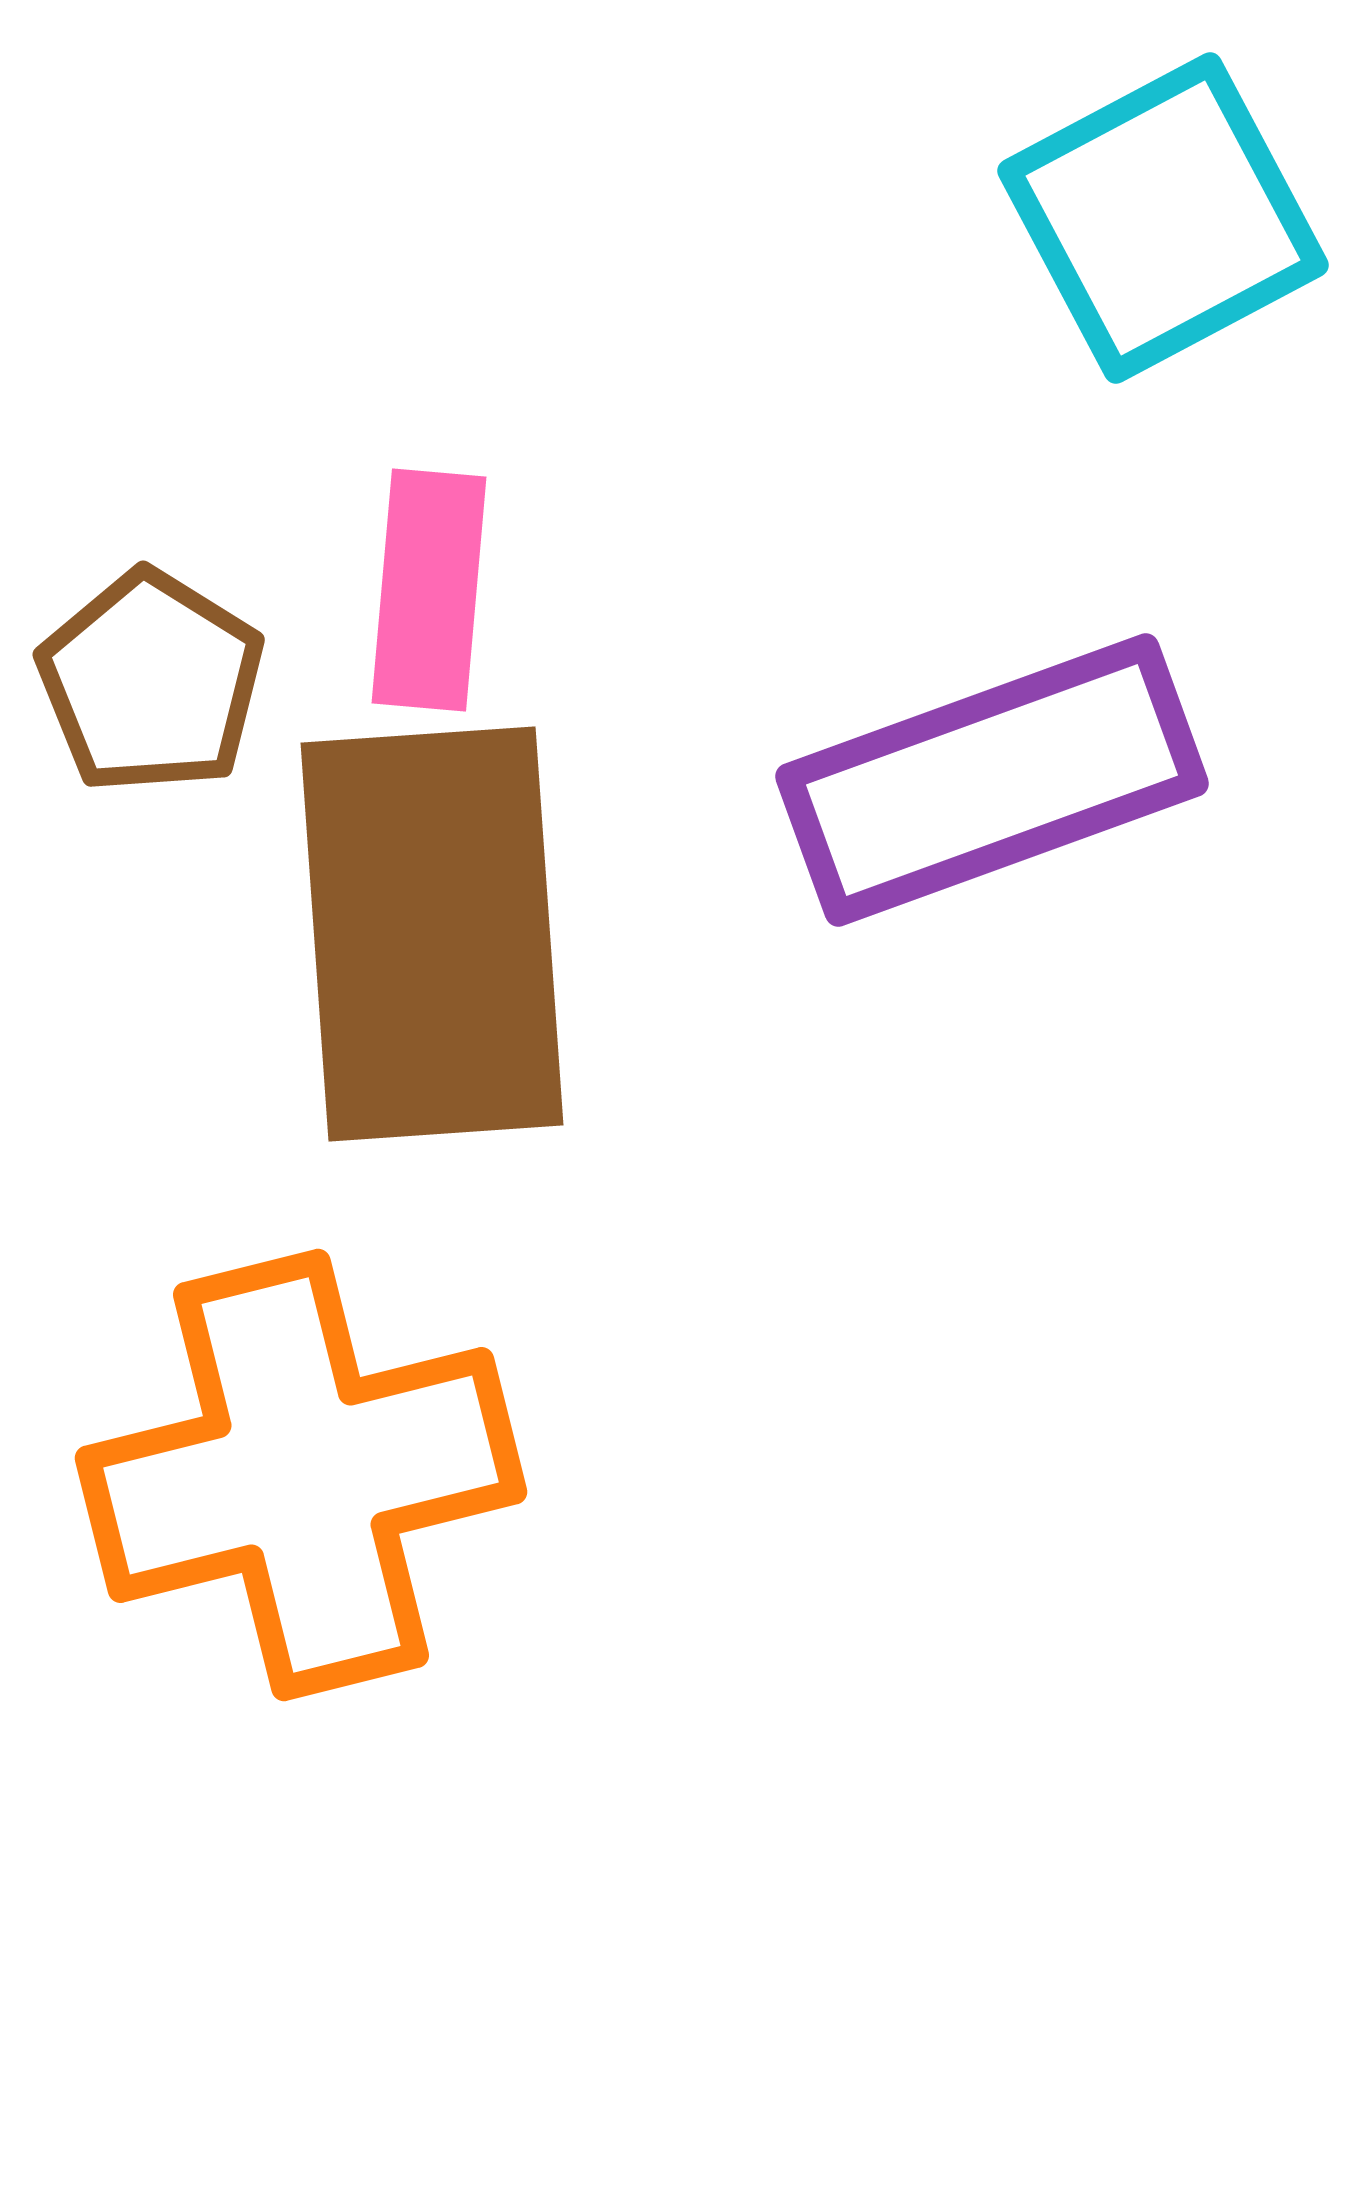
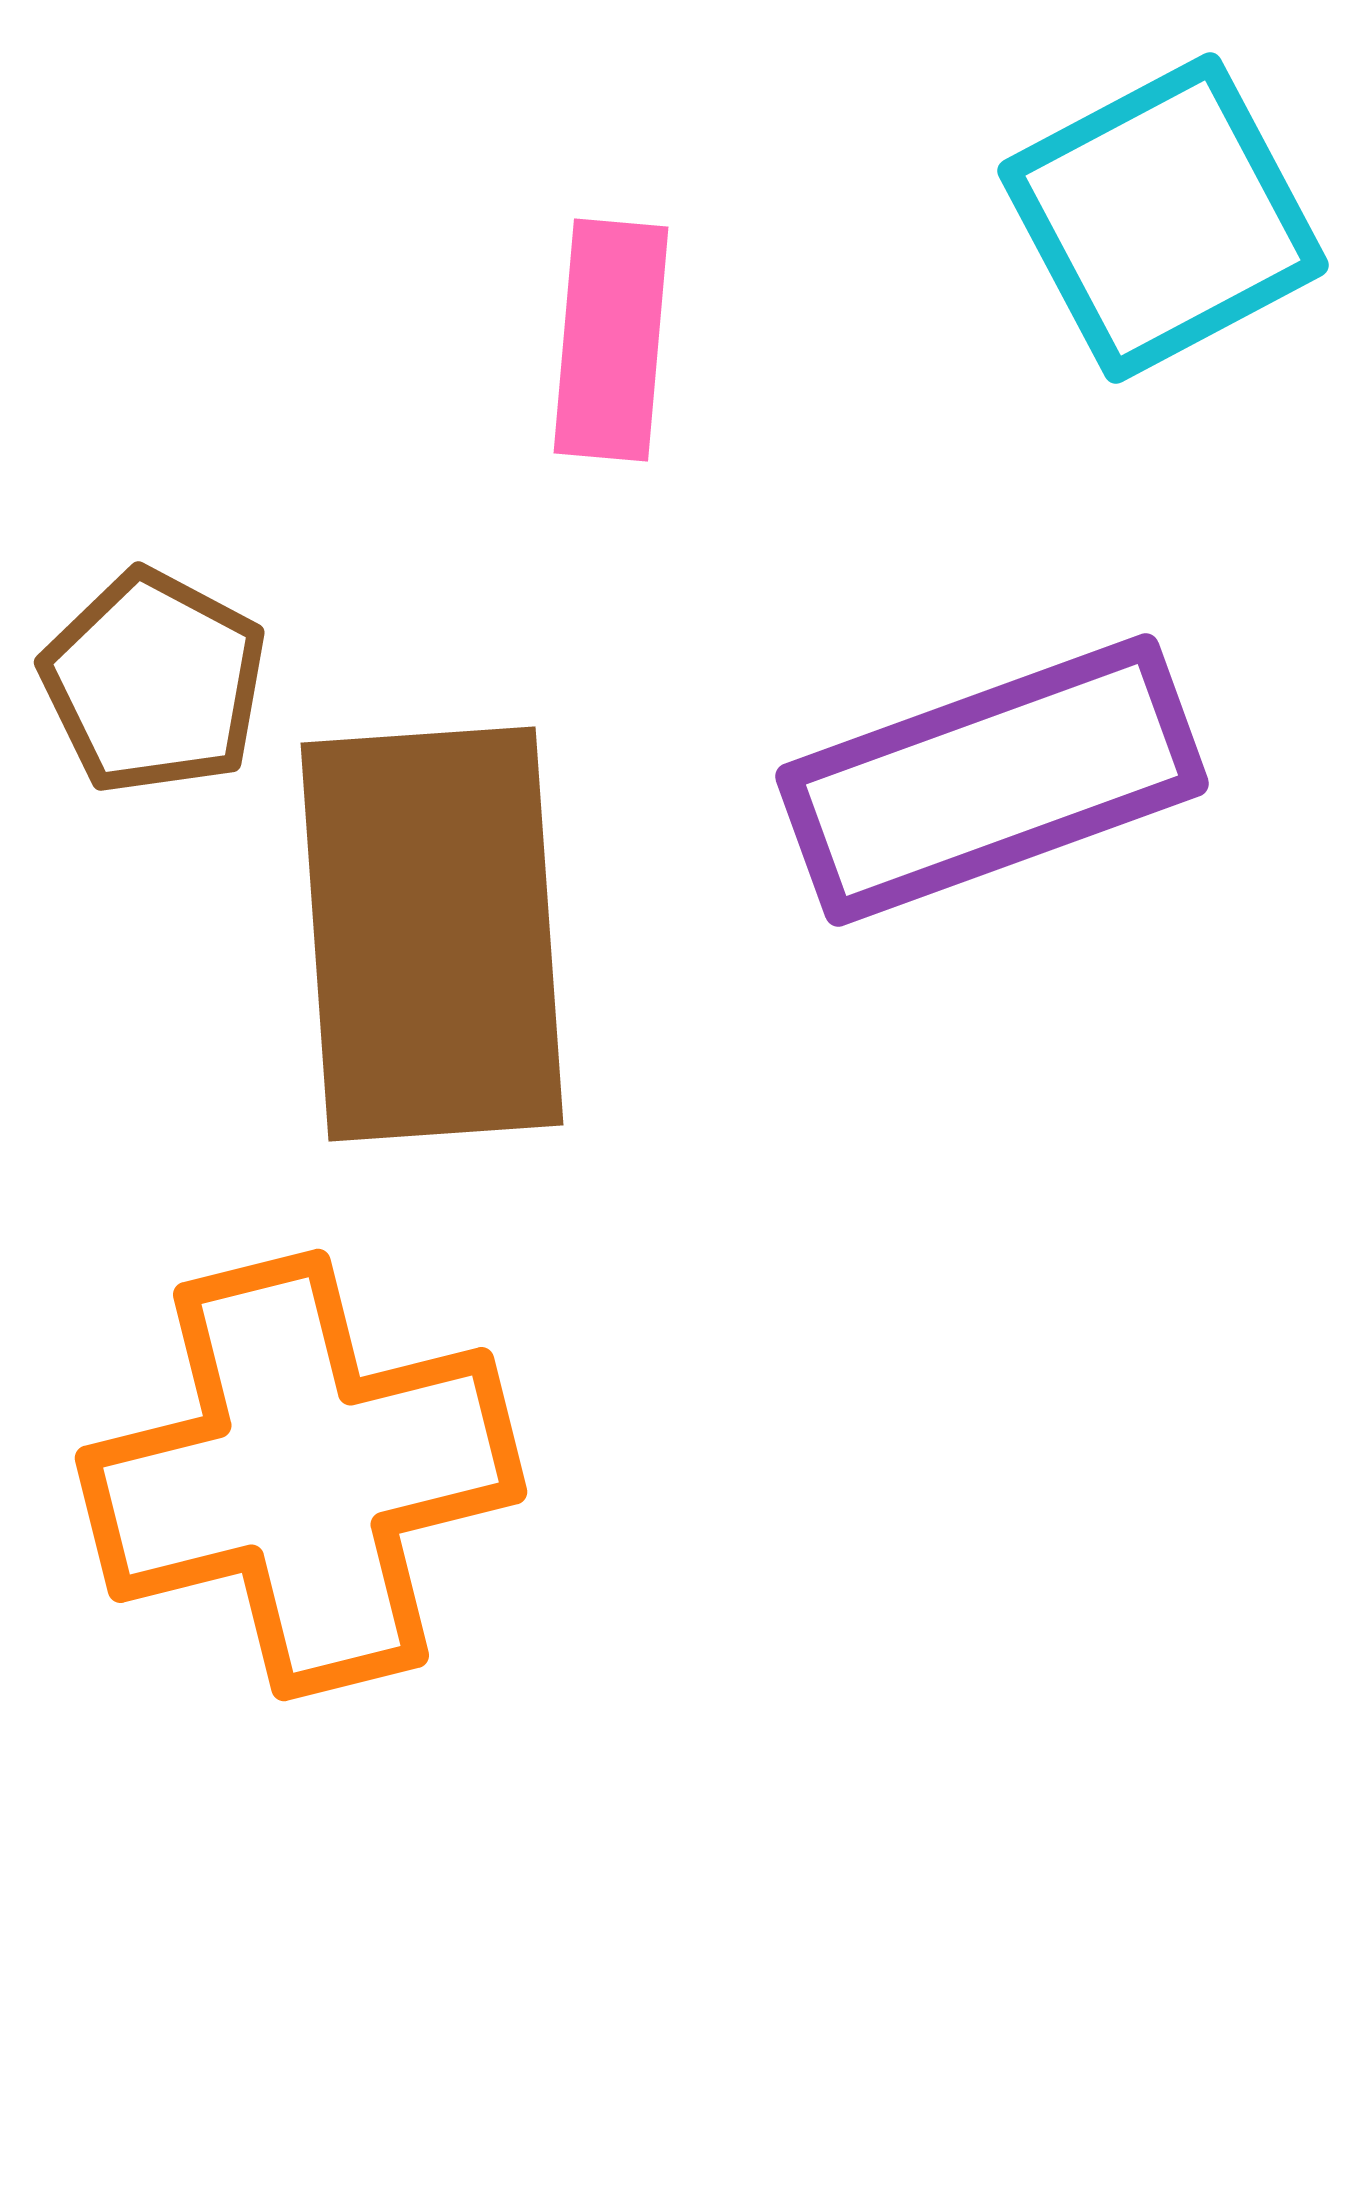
pink rectangle: moved 182 px right, 250 px up
brown pentagon: moved 3 px right; rotated 4 degrees counterclockwise
